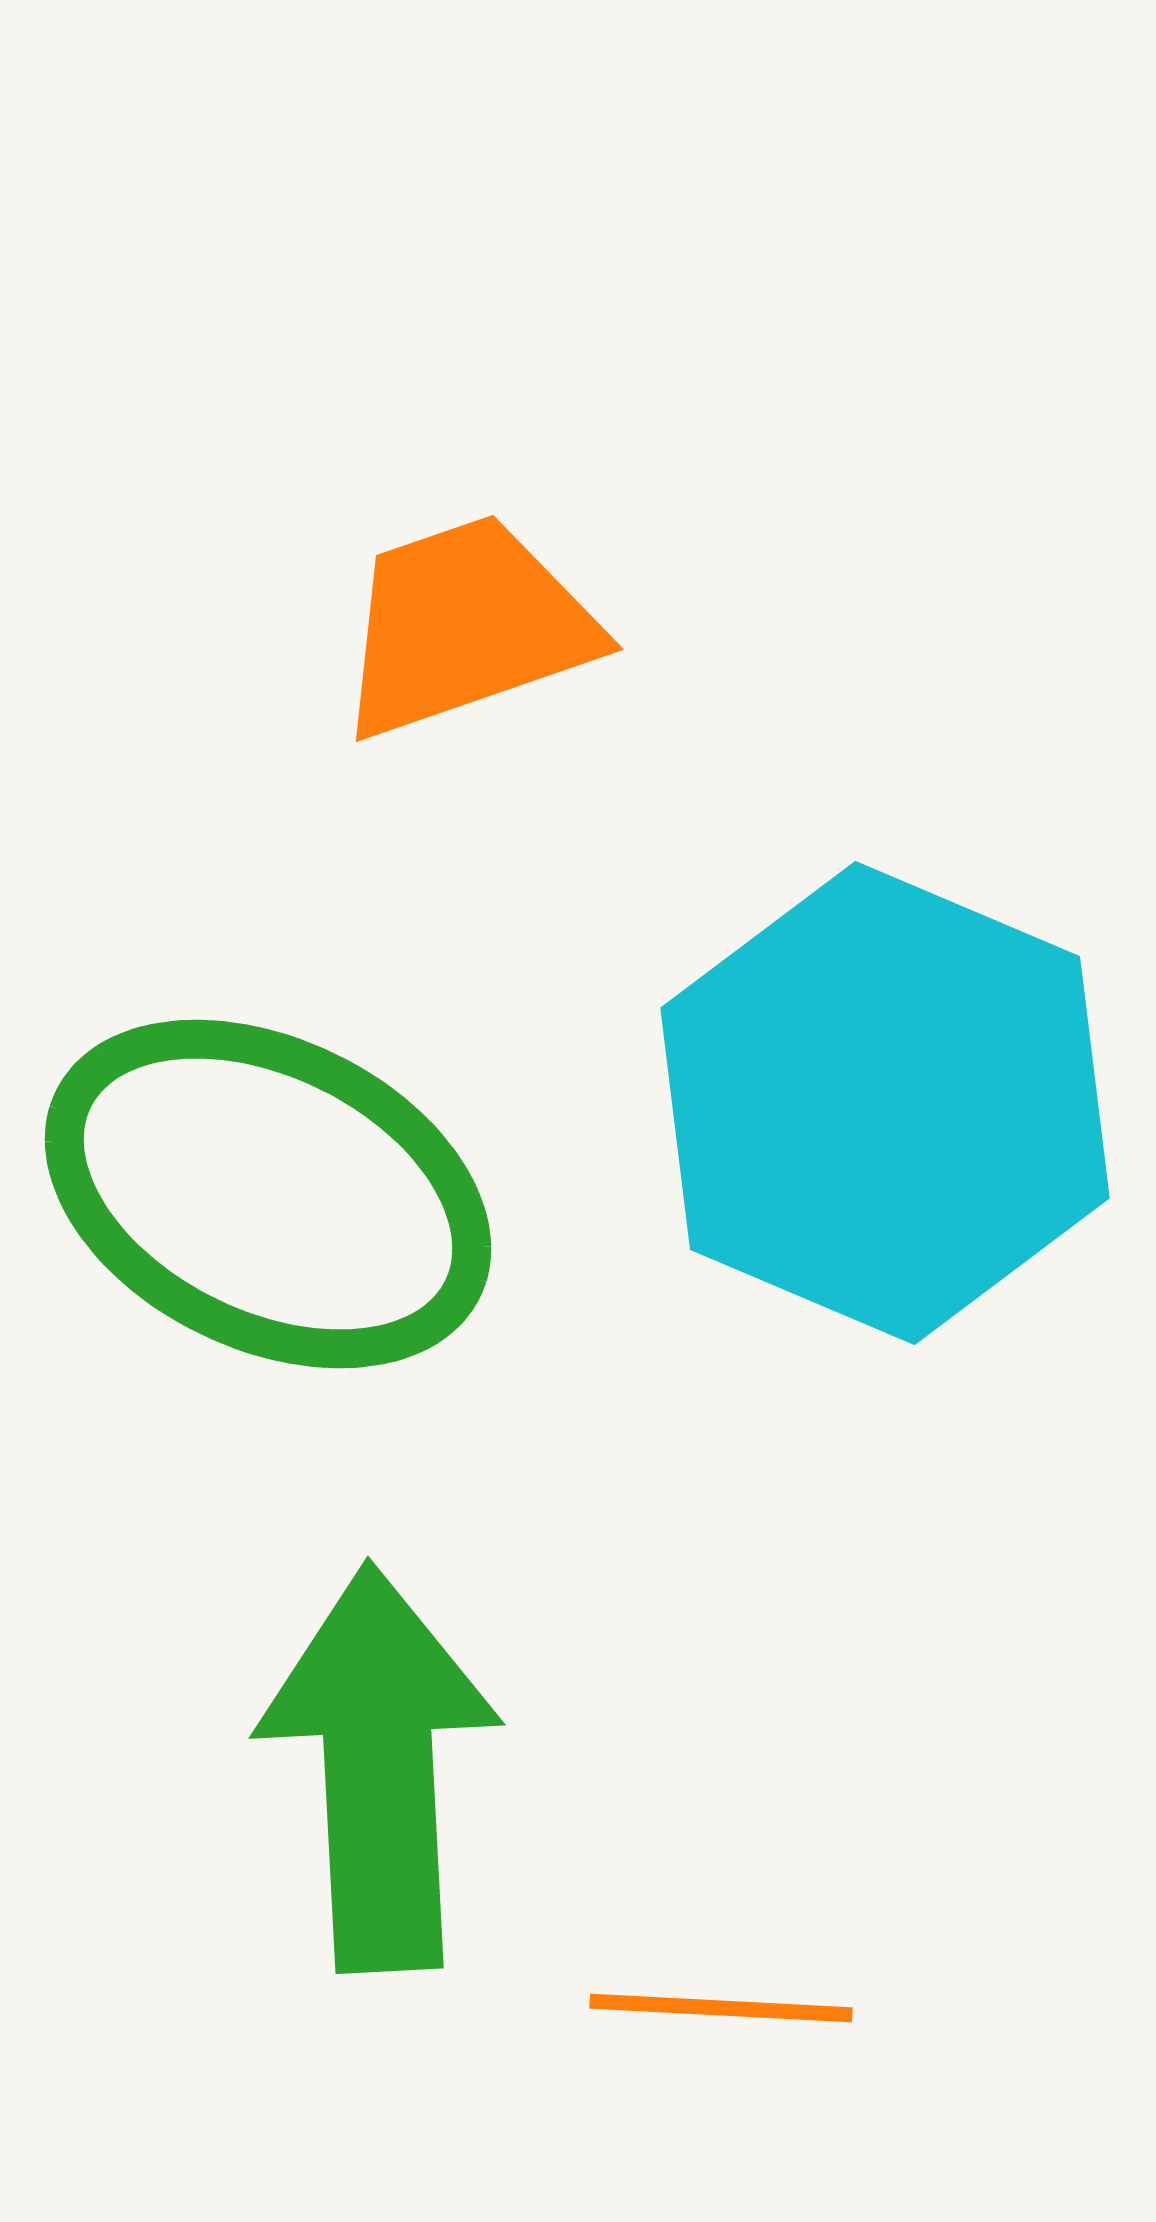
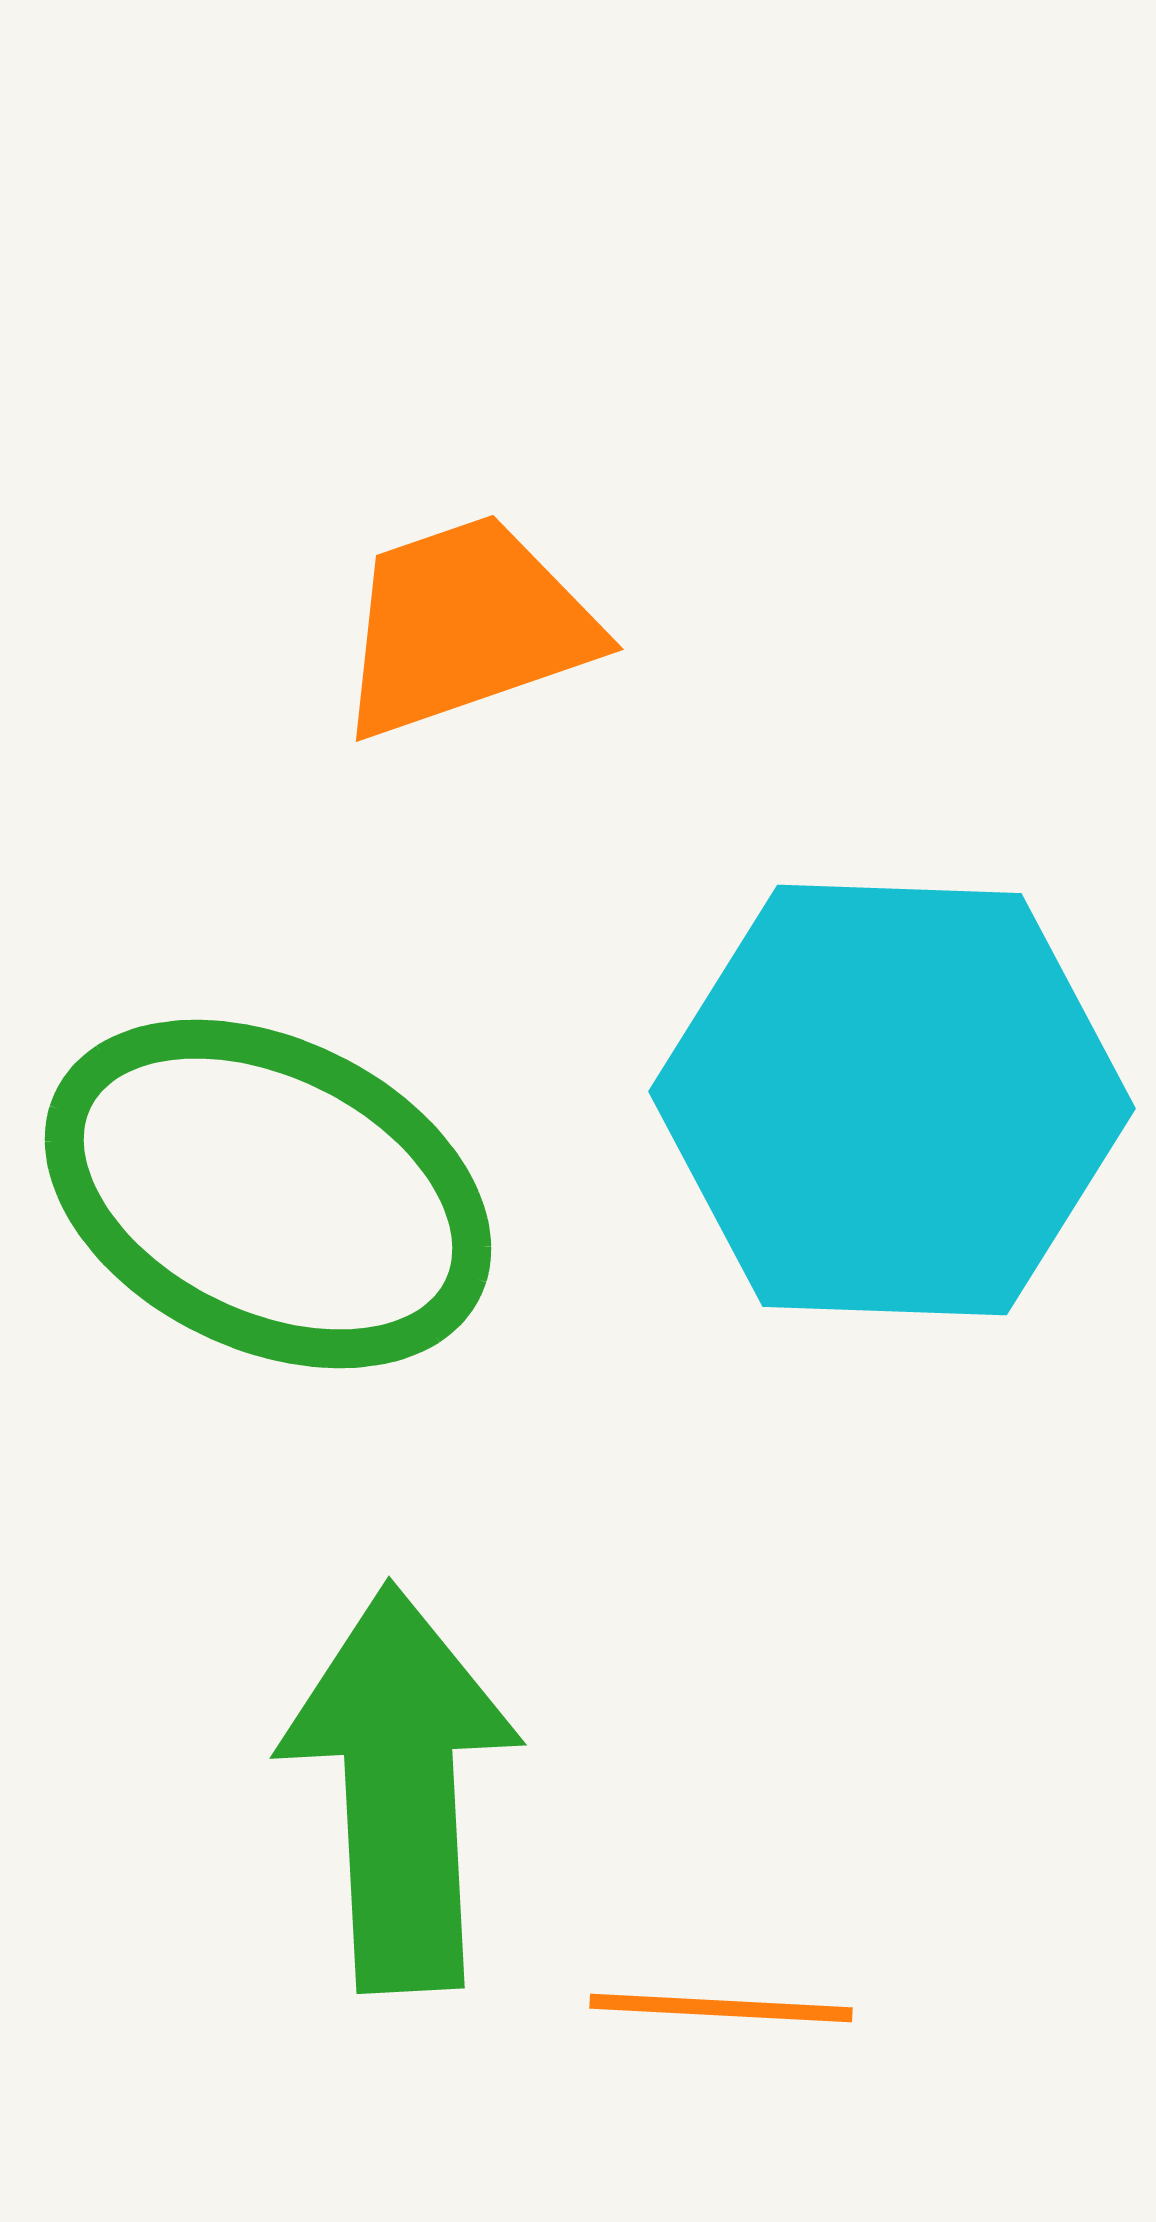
cyan hexagon: moved 7 px right, 3 px up; rotated 21 degrees counterclockwise
green arrow: moved 21 px right, 20 px down
